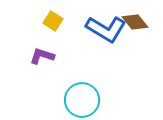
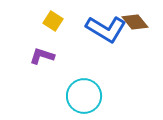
cyan circle: moved 2 px right, 4 px up
